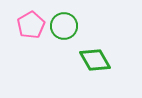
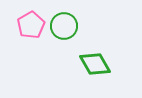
green diamond: moved 4 px down
